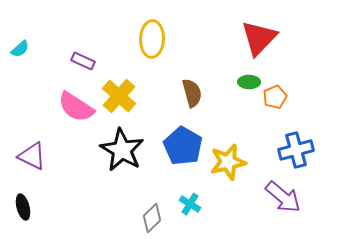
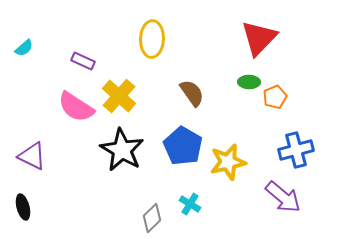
cyan semicircle: moved 4 px right, 1 px up
brown semicircle: rotated 20 degrees counterclockwise
